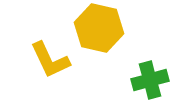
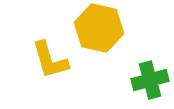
yellow L-shape: rotated 9 degrees clockwise
